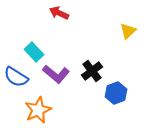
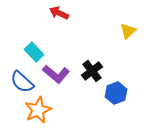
blue semicircle: moved 6 px right, 5 px down; rotated 10 degrees clockwise
